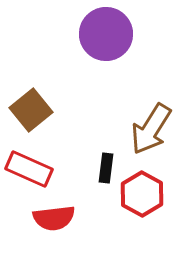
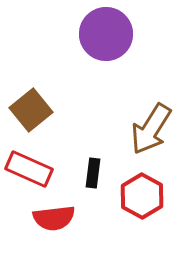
black rectangle: moved 13 px left, 5 px down
red hexagon: moved 2 px down
